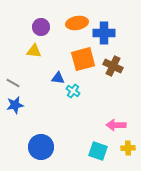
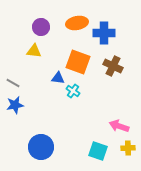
orange square: moved 5 px left, 3 px down; rotated 35 degrees clockwise
pink arrow: moved 3 px right, 1 px down; rotated 18 degrees clockwise
